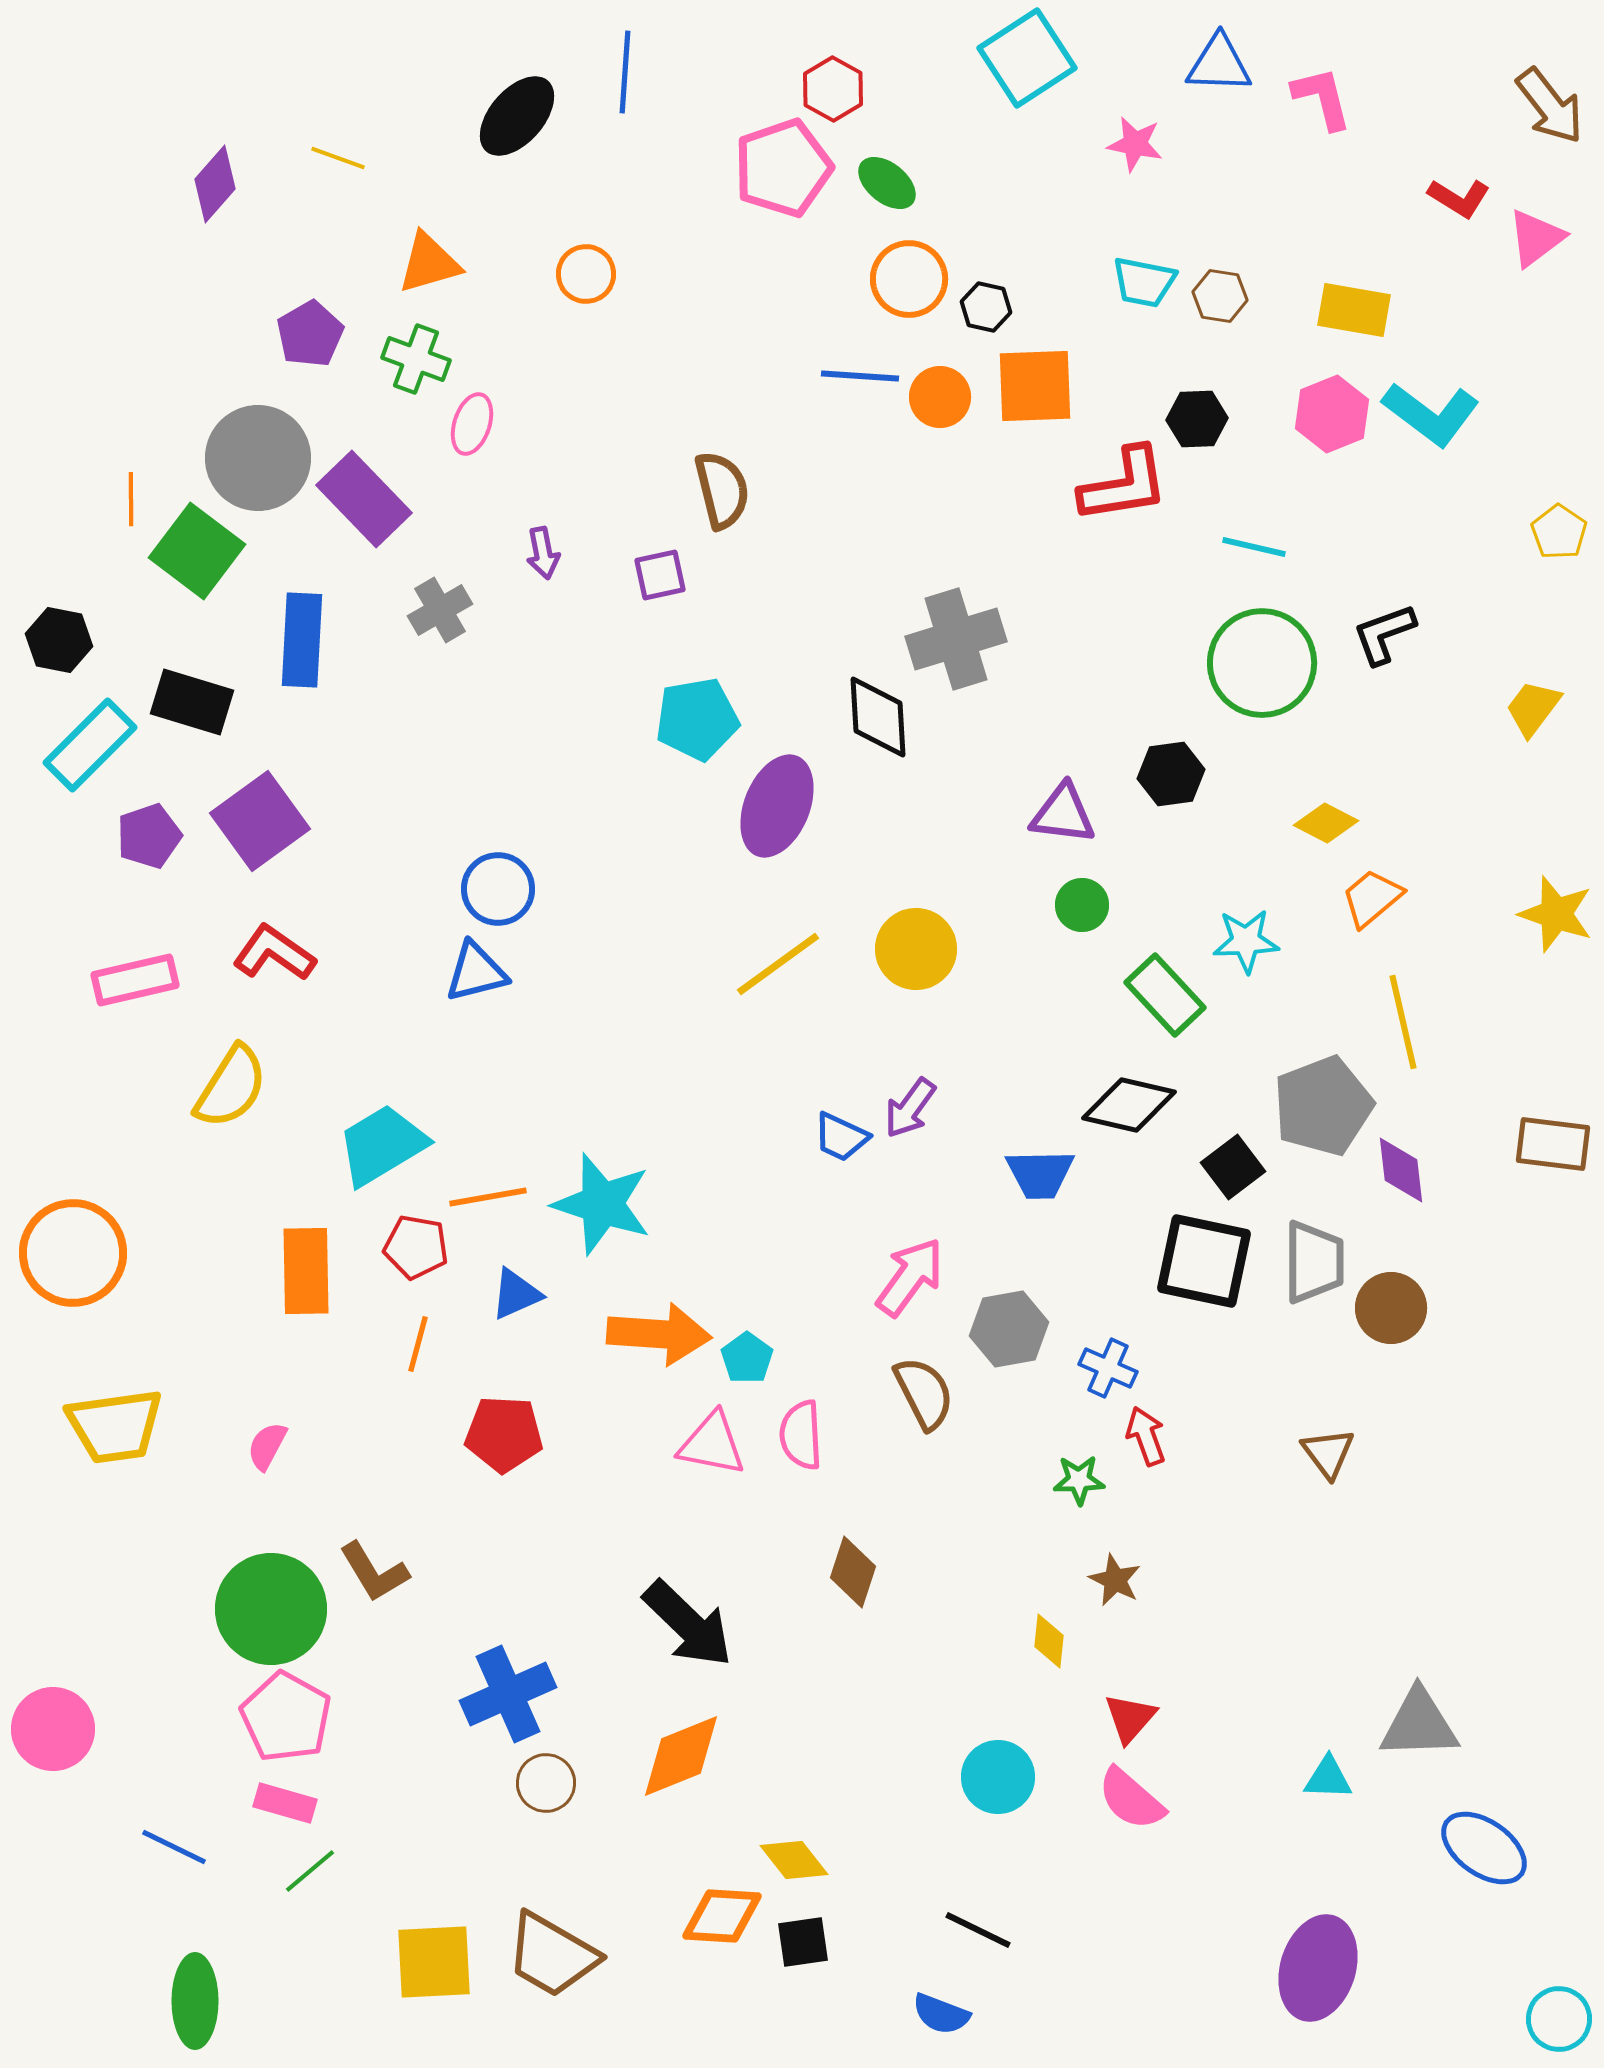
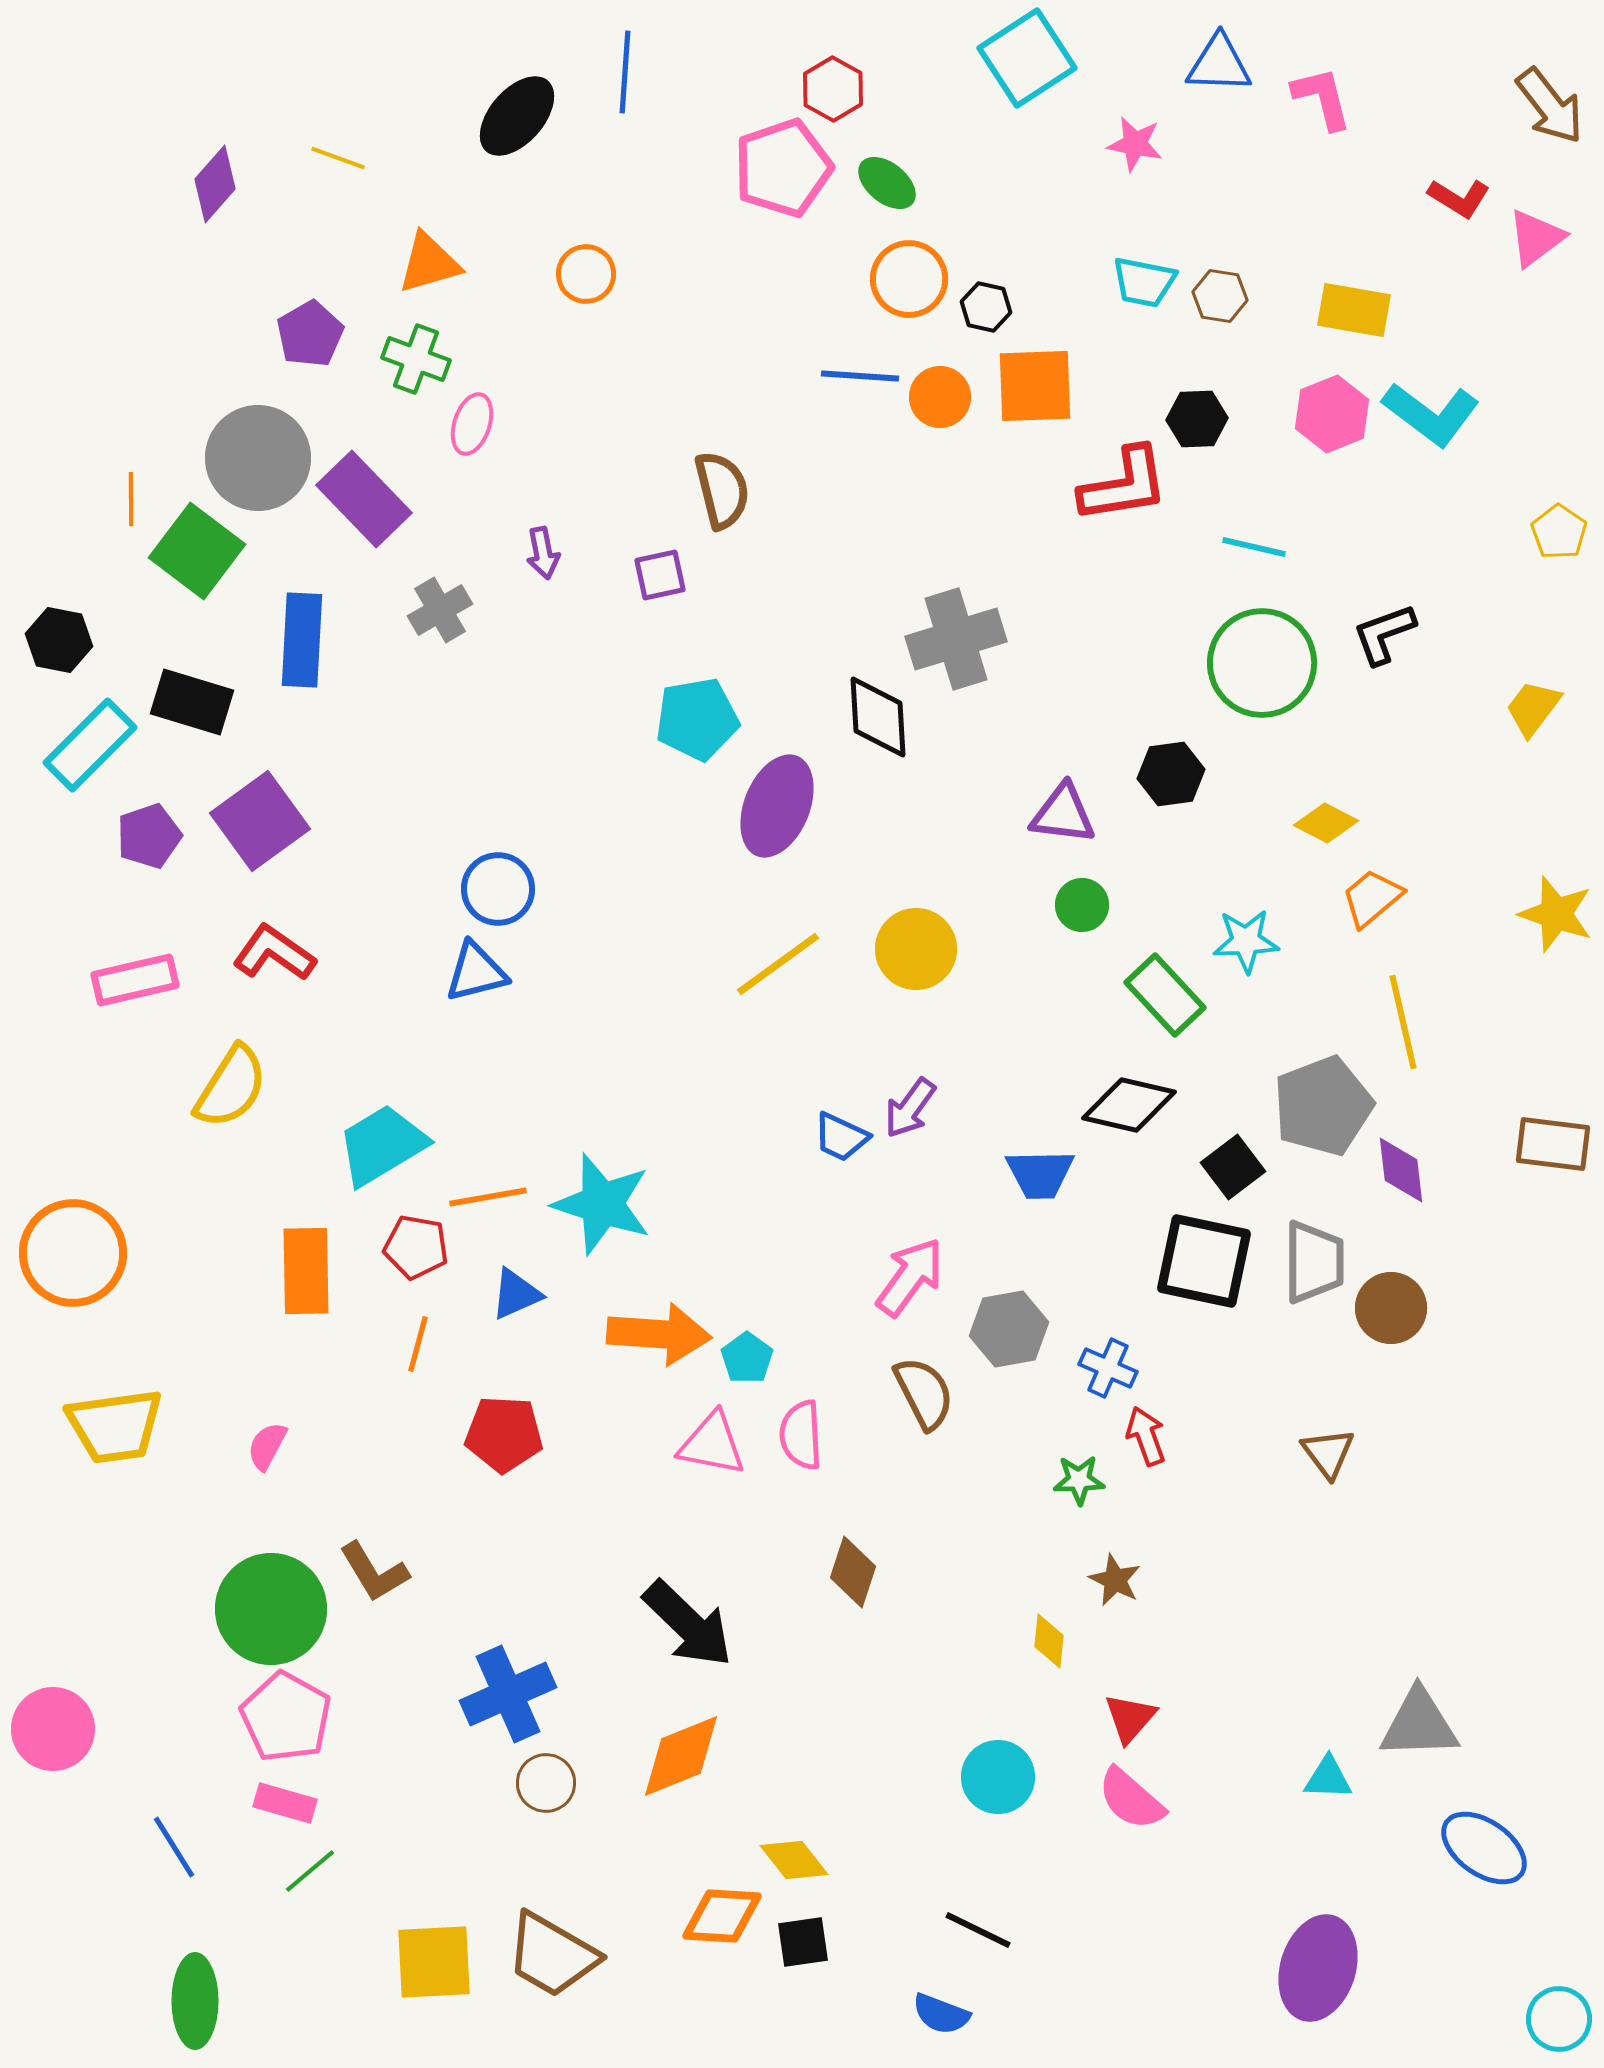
blue line at (174, 1847): rotated 32 degrees clockwise
